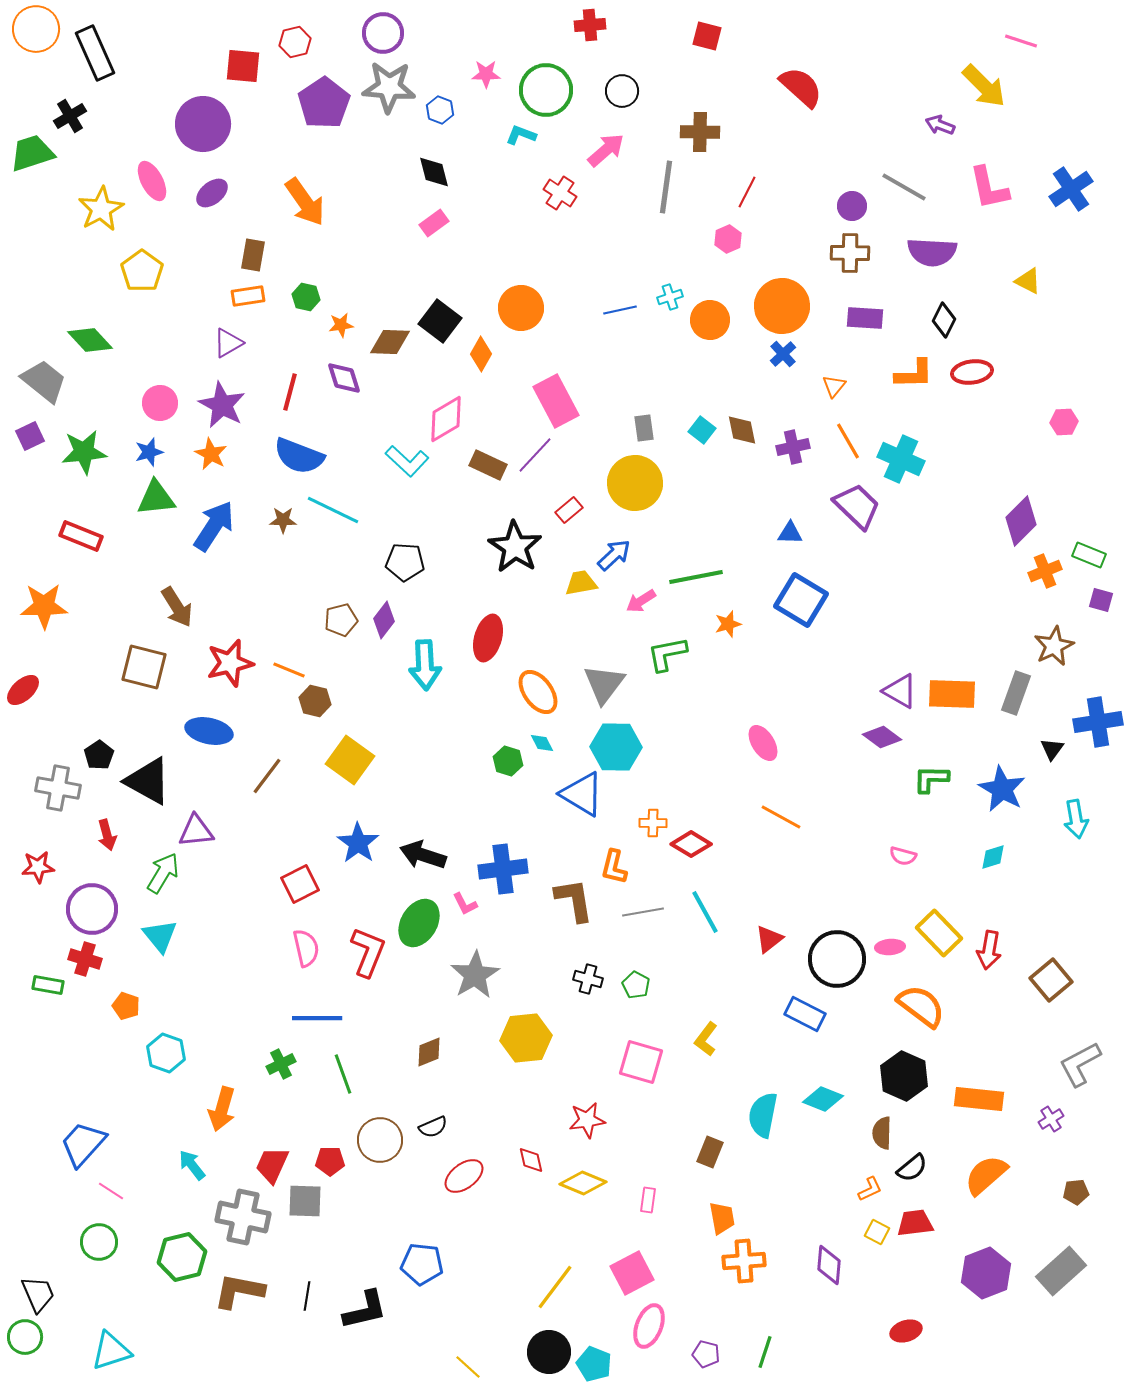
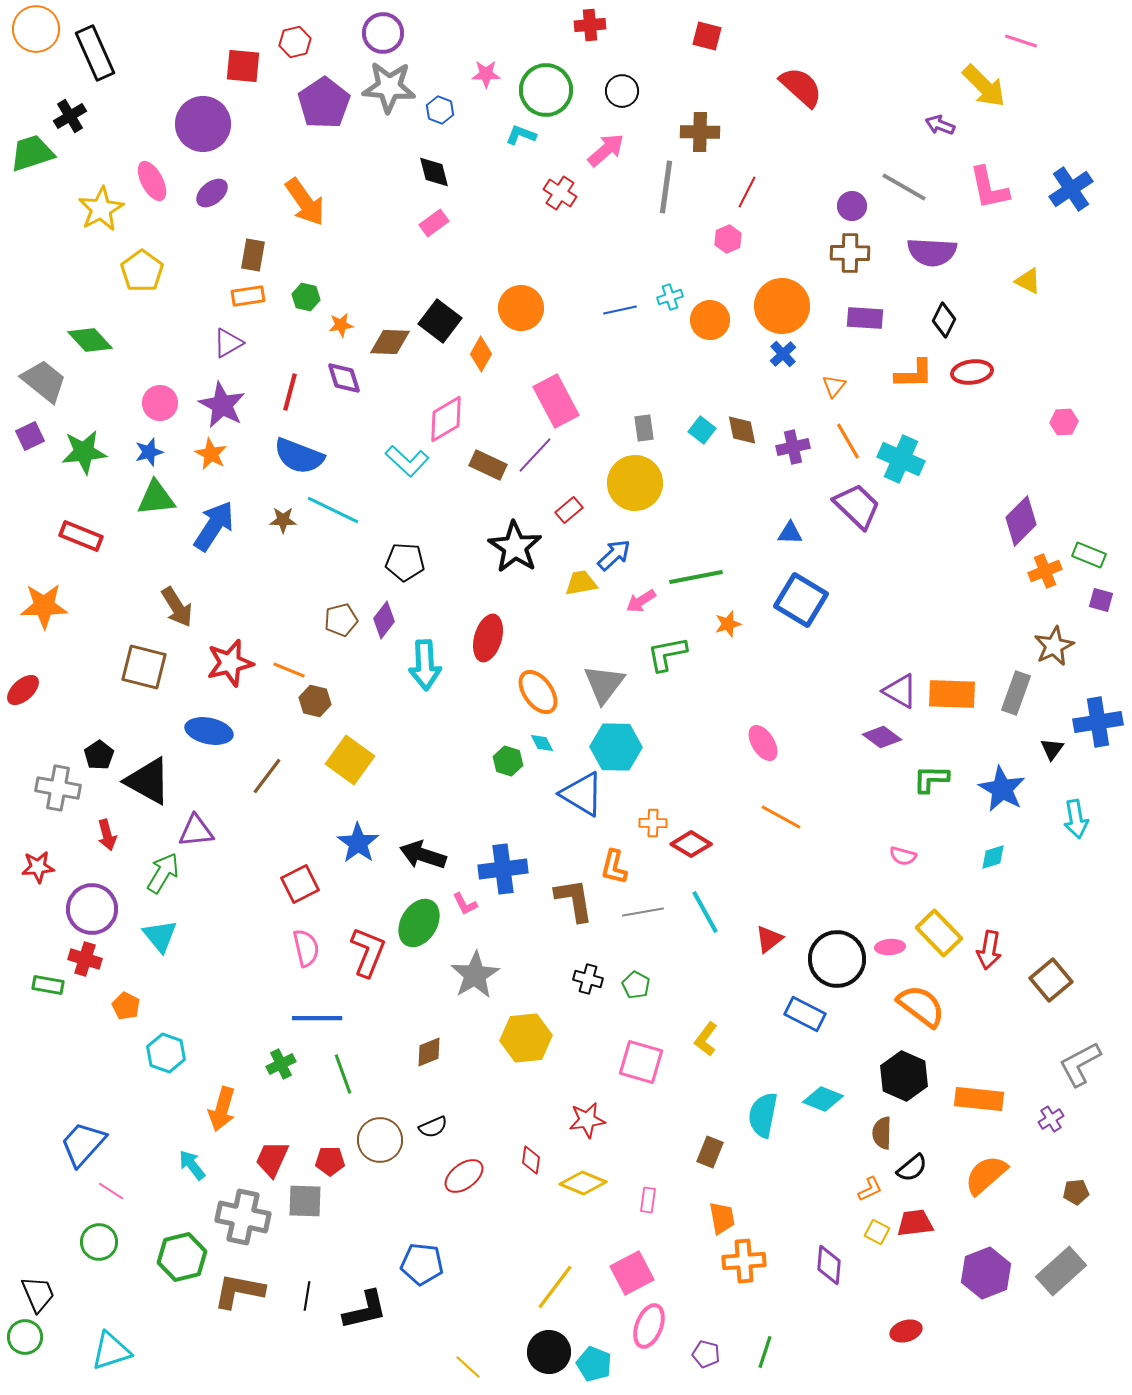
orange pentagon at (126, 1006): rotated 8 degrees clockwise
red diamond at (531, 1160): rotated 20 degrees clockwise
red trapezoid at (272, 1165): moved 6 px up
